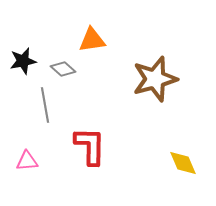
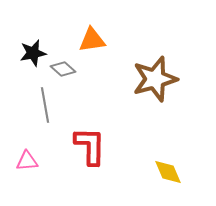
black star: moved 10 px right, 8 px up
yellow diamond: moved 15 px left, 9 px down
